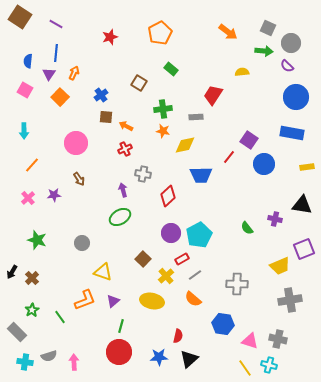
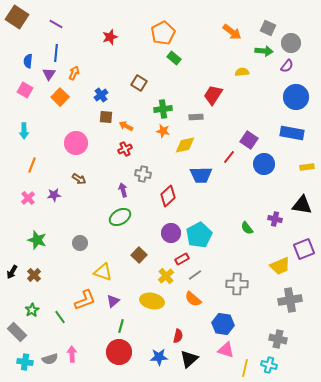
brown square at (20, 17): moved 3 px left
orange arrow at (228, 32): moved 4 px right
orange pentagon at (160, 33): moved 3 px right
purple semicircle at (287, 66): rotated 96 degrees counterclockwise
green rectangle at (171, 69): moved 3 px right, 11 px up
orange line at (32, 165): rotated 21 degrees counterclockwise
brown arrow at (79, 179): rotated 24 degrees counterclockwise
gray circle at (82, 243): moved 2 px left
brown square at (143, 259): moved 4 px left, 4 px up
brown cross at (32, 278): moved 2 px right, 3 px up
pink triangle at (250, 341): moved 24 px left, 9 px down
gray semicircle at (49, 356): moved 1 px right, 3 px down
pink arrow at (74, 362): moved 2 px left, 8 px up
yellow line at (245, 368): rotated 48 degrees clockwise
